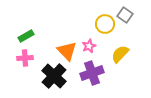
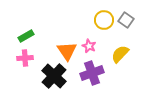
gray square: moved 1 px right, 5 px down
yellow circle: moved 1 px left, 4 px up
pink star: rotated 24 degrees counterclockwise
orange triangle: rotated 10 degrees clockwise
